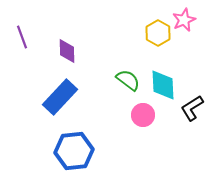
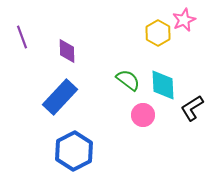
blue hexagon: rotated 21 degrees counterclockwise
